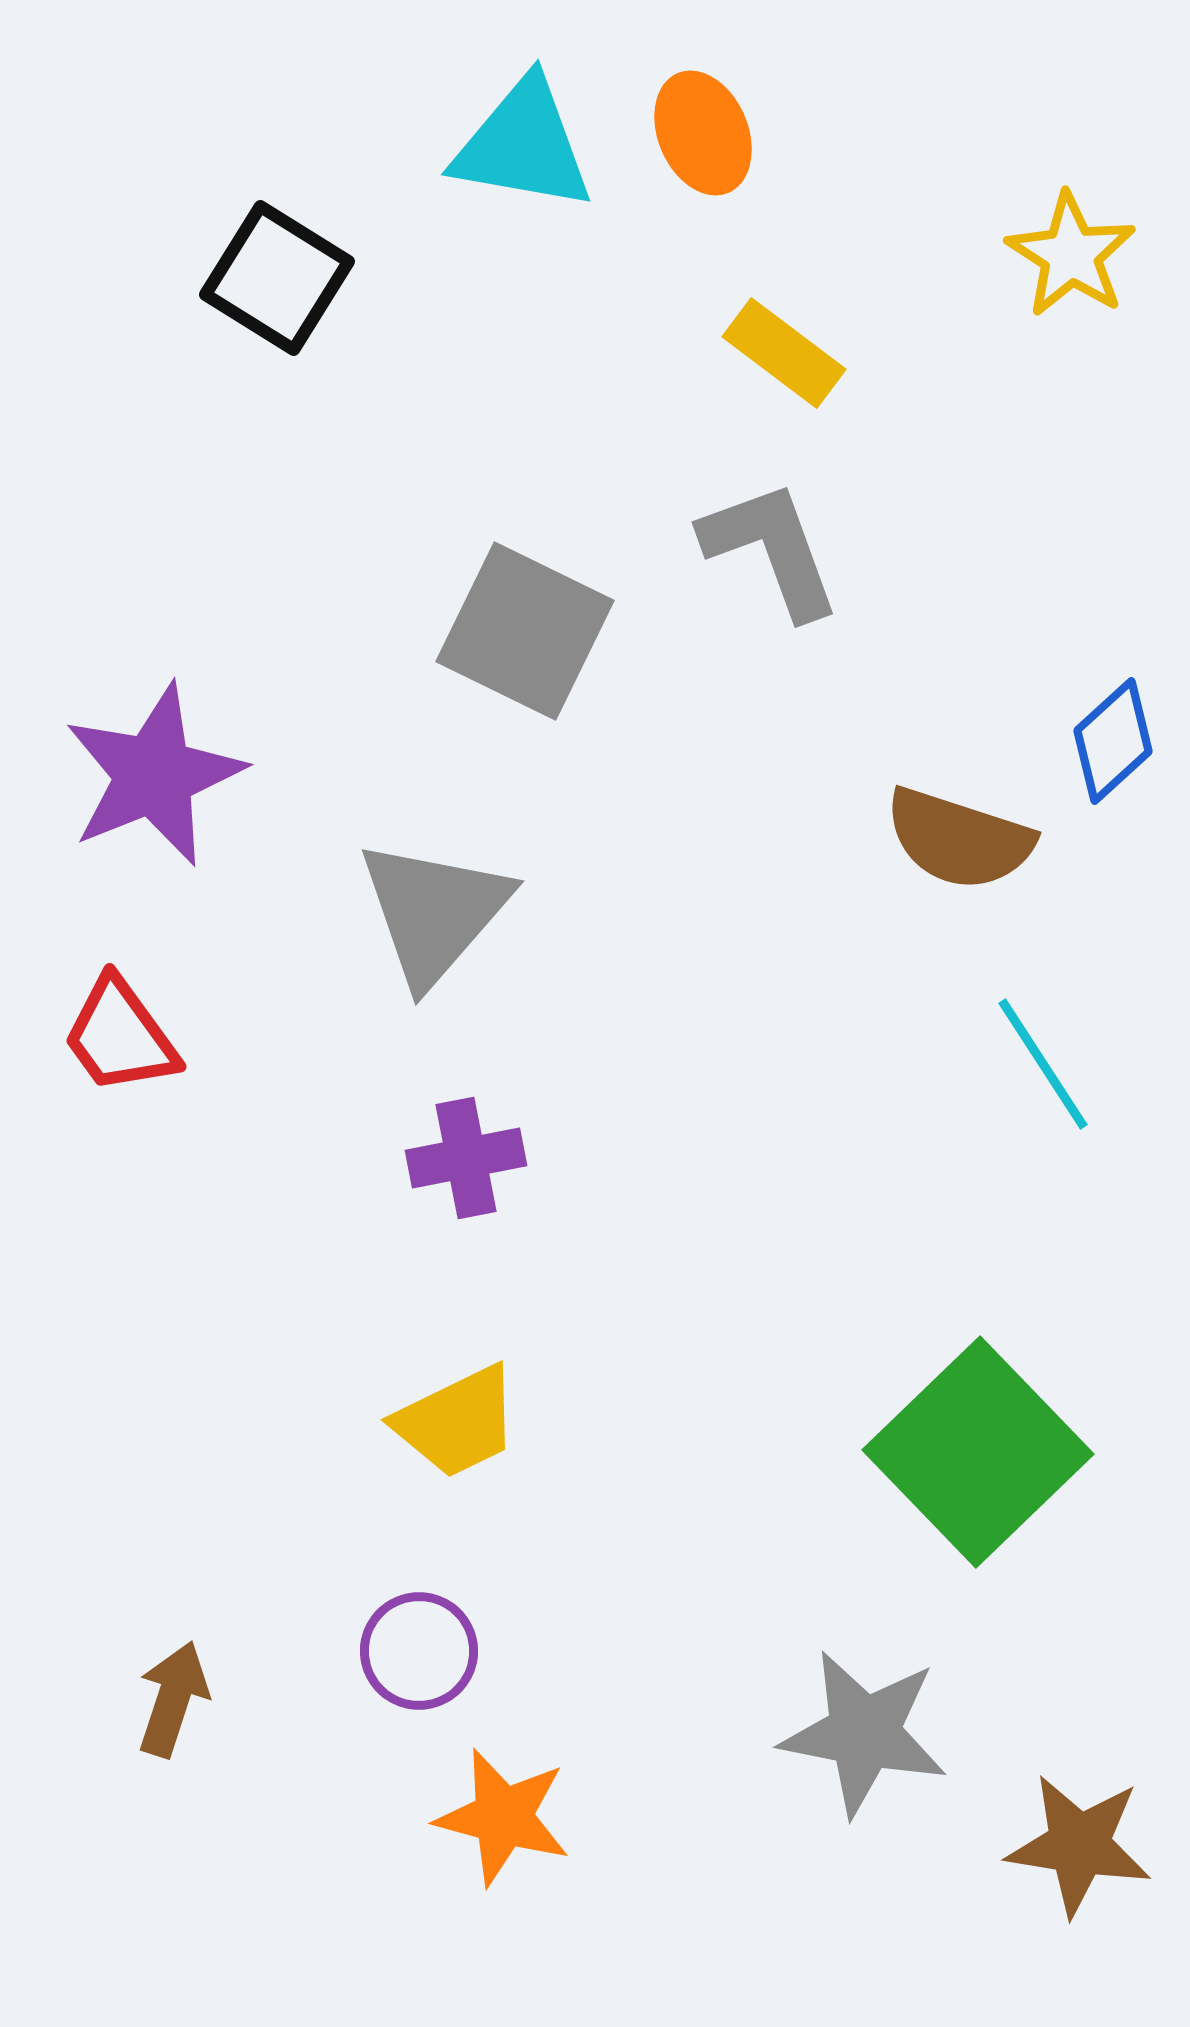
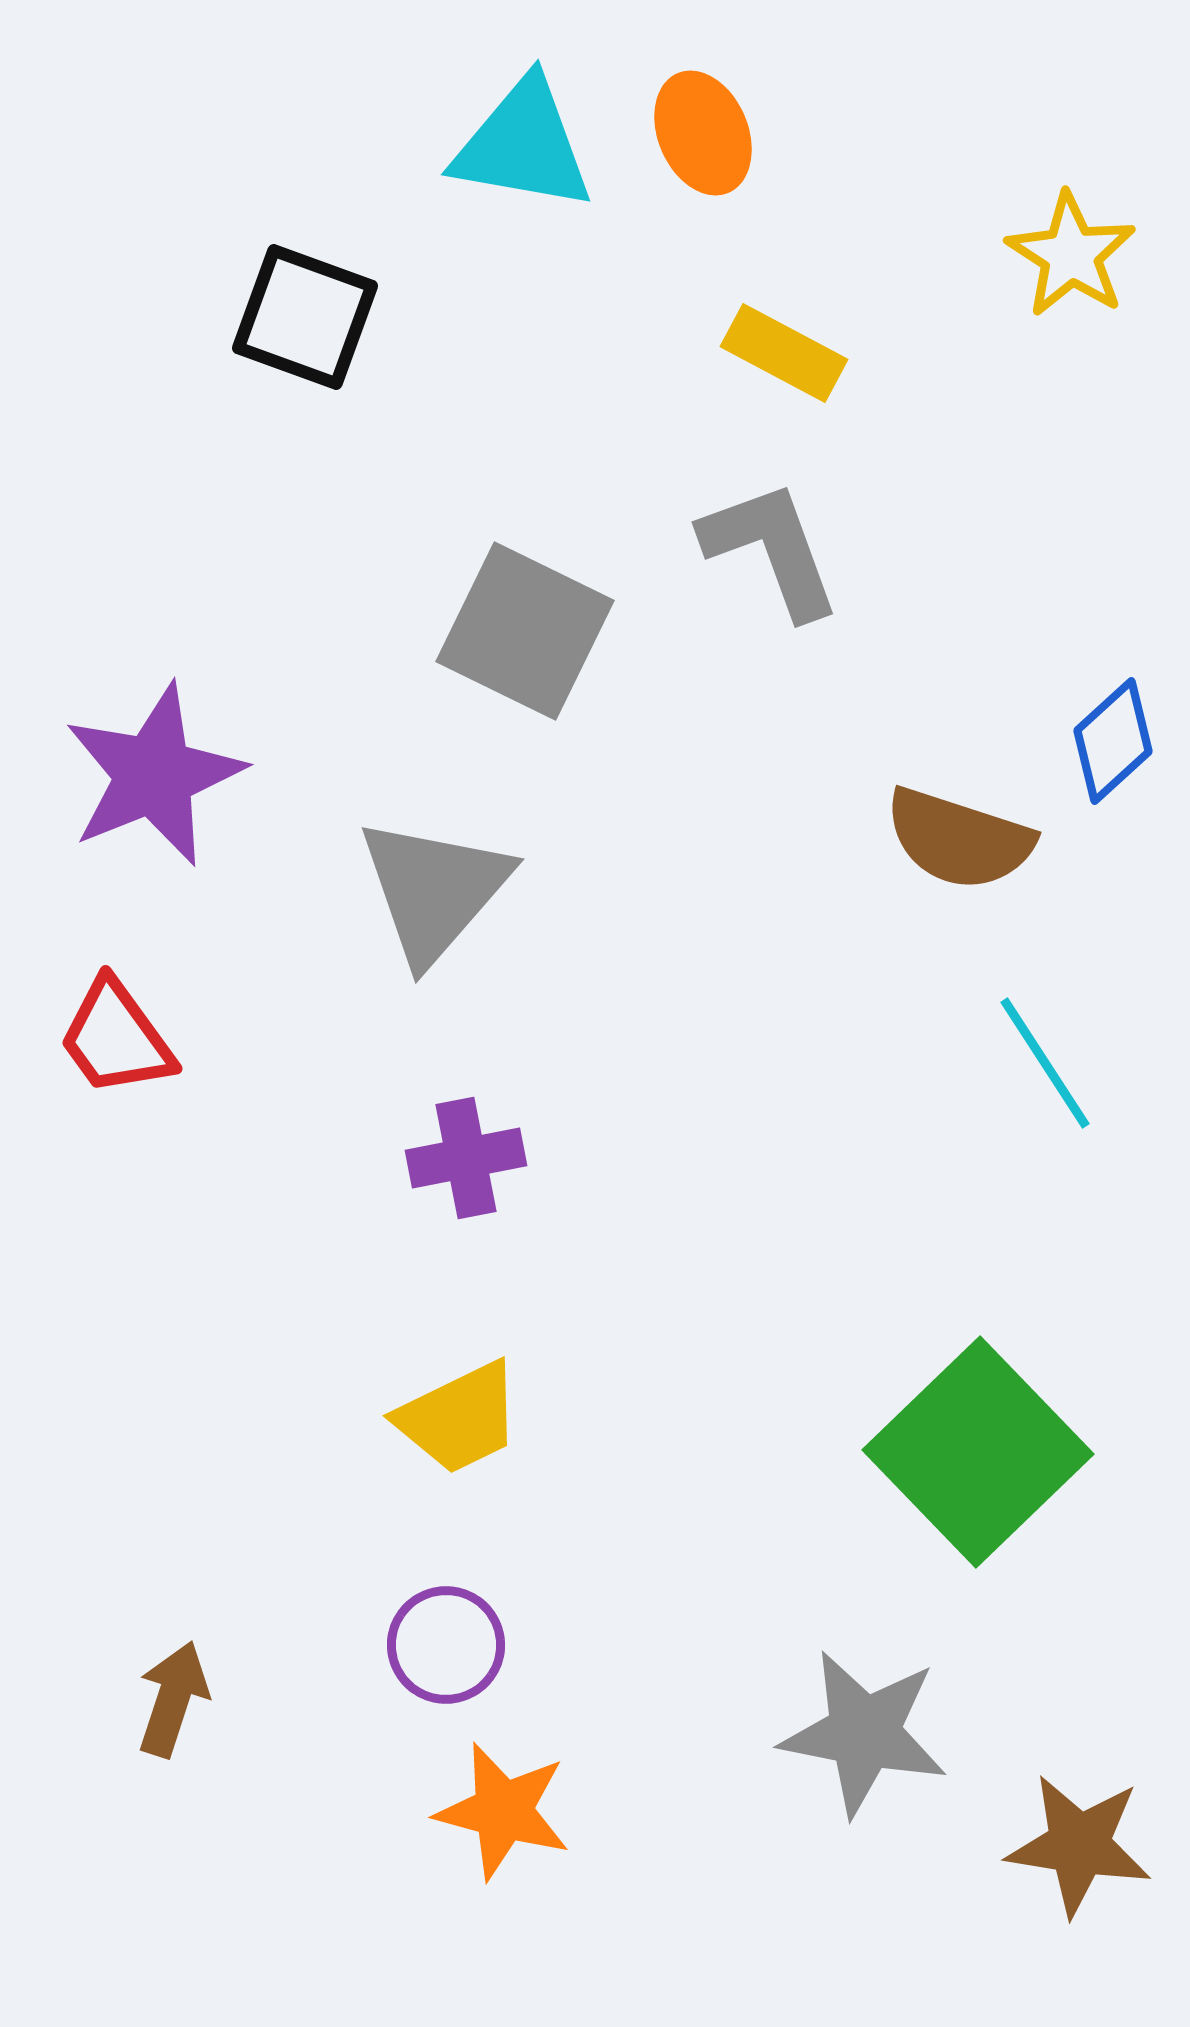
black square: moved 28 px right, 39 px down; rotated 12 degrees counterclockwise
yellow rectangle: rotated 9 degrees counterclockwise
gray triangle: moved 22 px up
red trapezoid: moved 4 px left, 2 px down
cyan line: moved 2 px right, 1 px up
yellow trapezoid: moved 2 px right, 4 px up
purple circle: moved 27 px right, 6 px up
orange star: moved 6 px up
